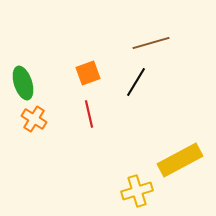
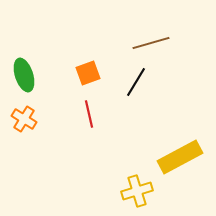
green ellipse: moved 1 px right, 8 px up
orange cross: moved 10 px left
yellow rectangle: moved 3 px up
